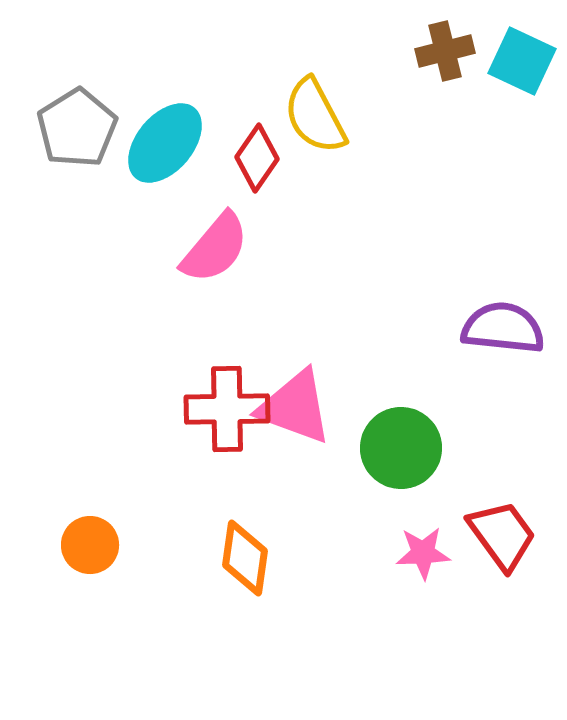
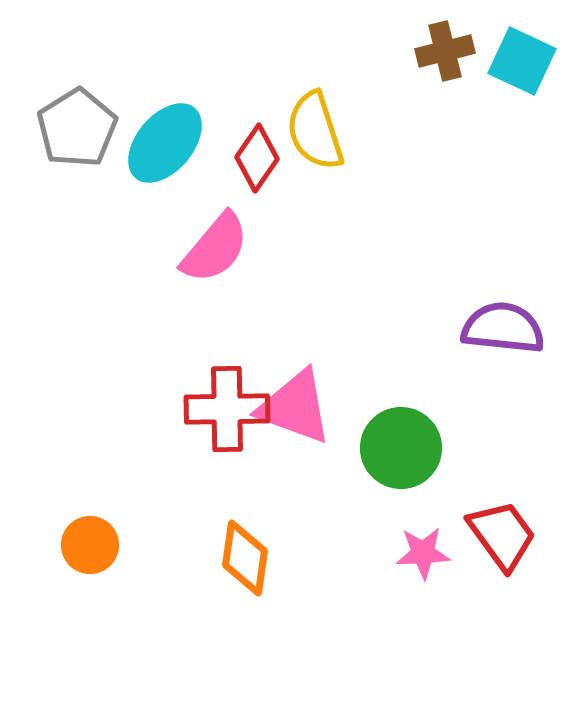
yellow semicircle: moved 15 px down; rotated 10 degrees clockwise
